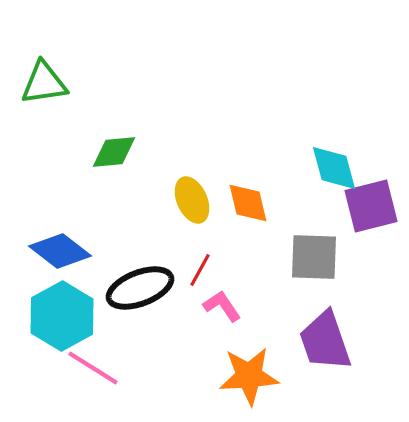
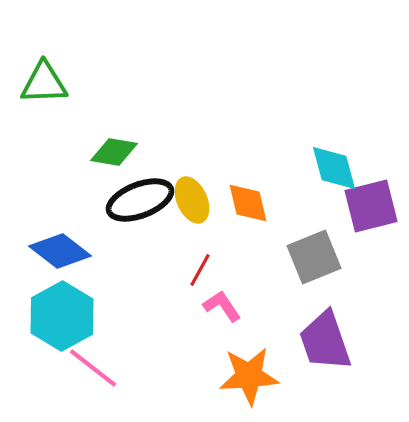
green triangle: rotated 6 degrees clockwise
green diamond: rotated 15 degrees clockwise
gray square: rotated 24 degrees counterclockwise
black ellipse: moved 88 px up
pink line: rotated 6 degrees clockwise
